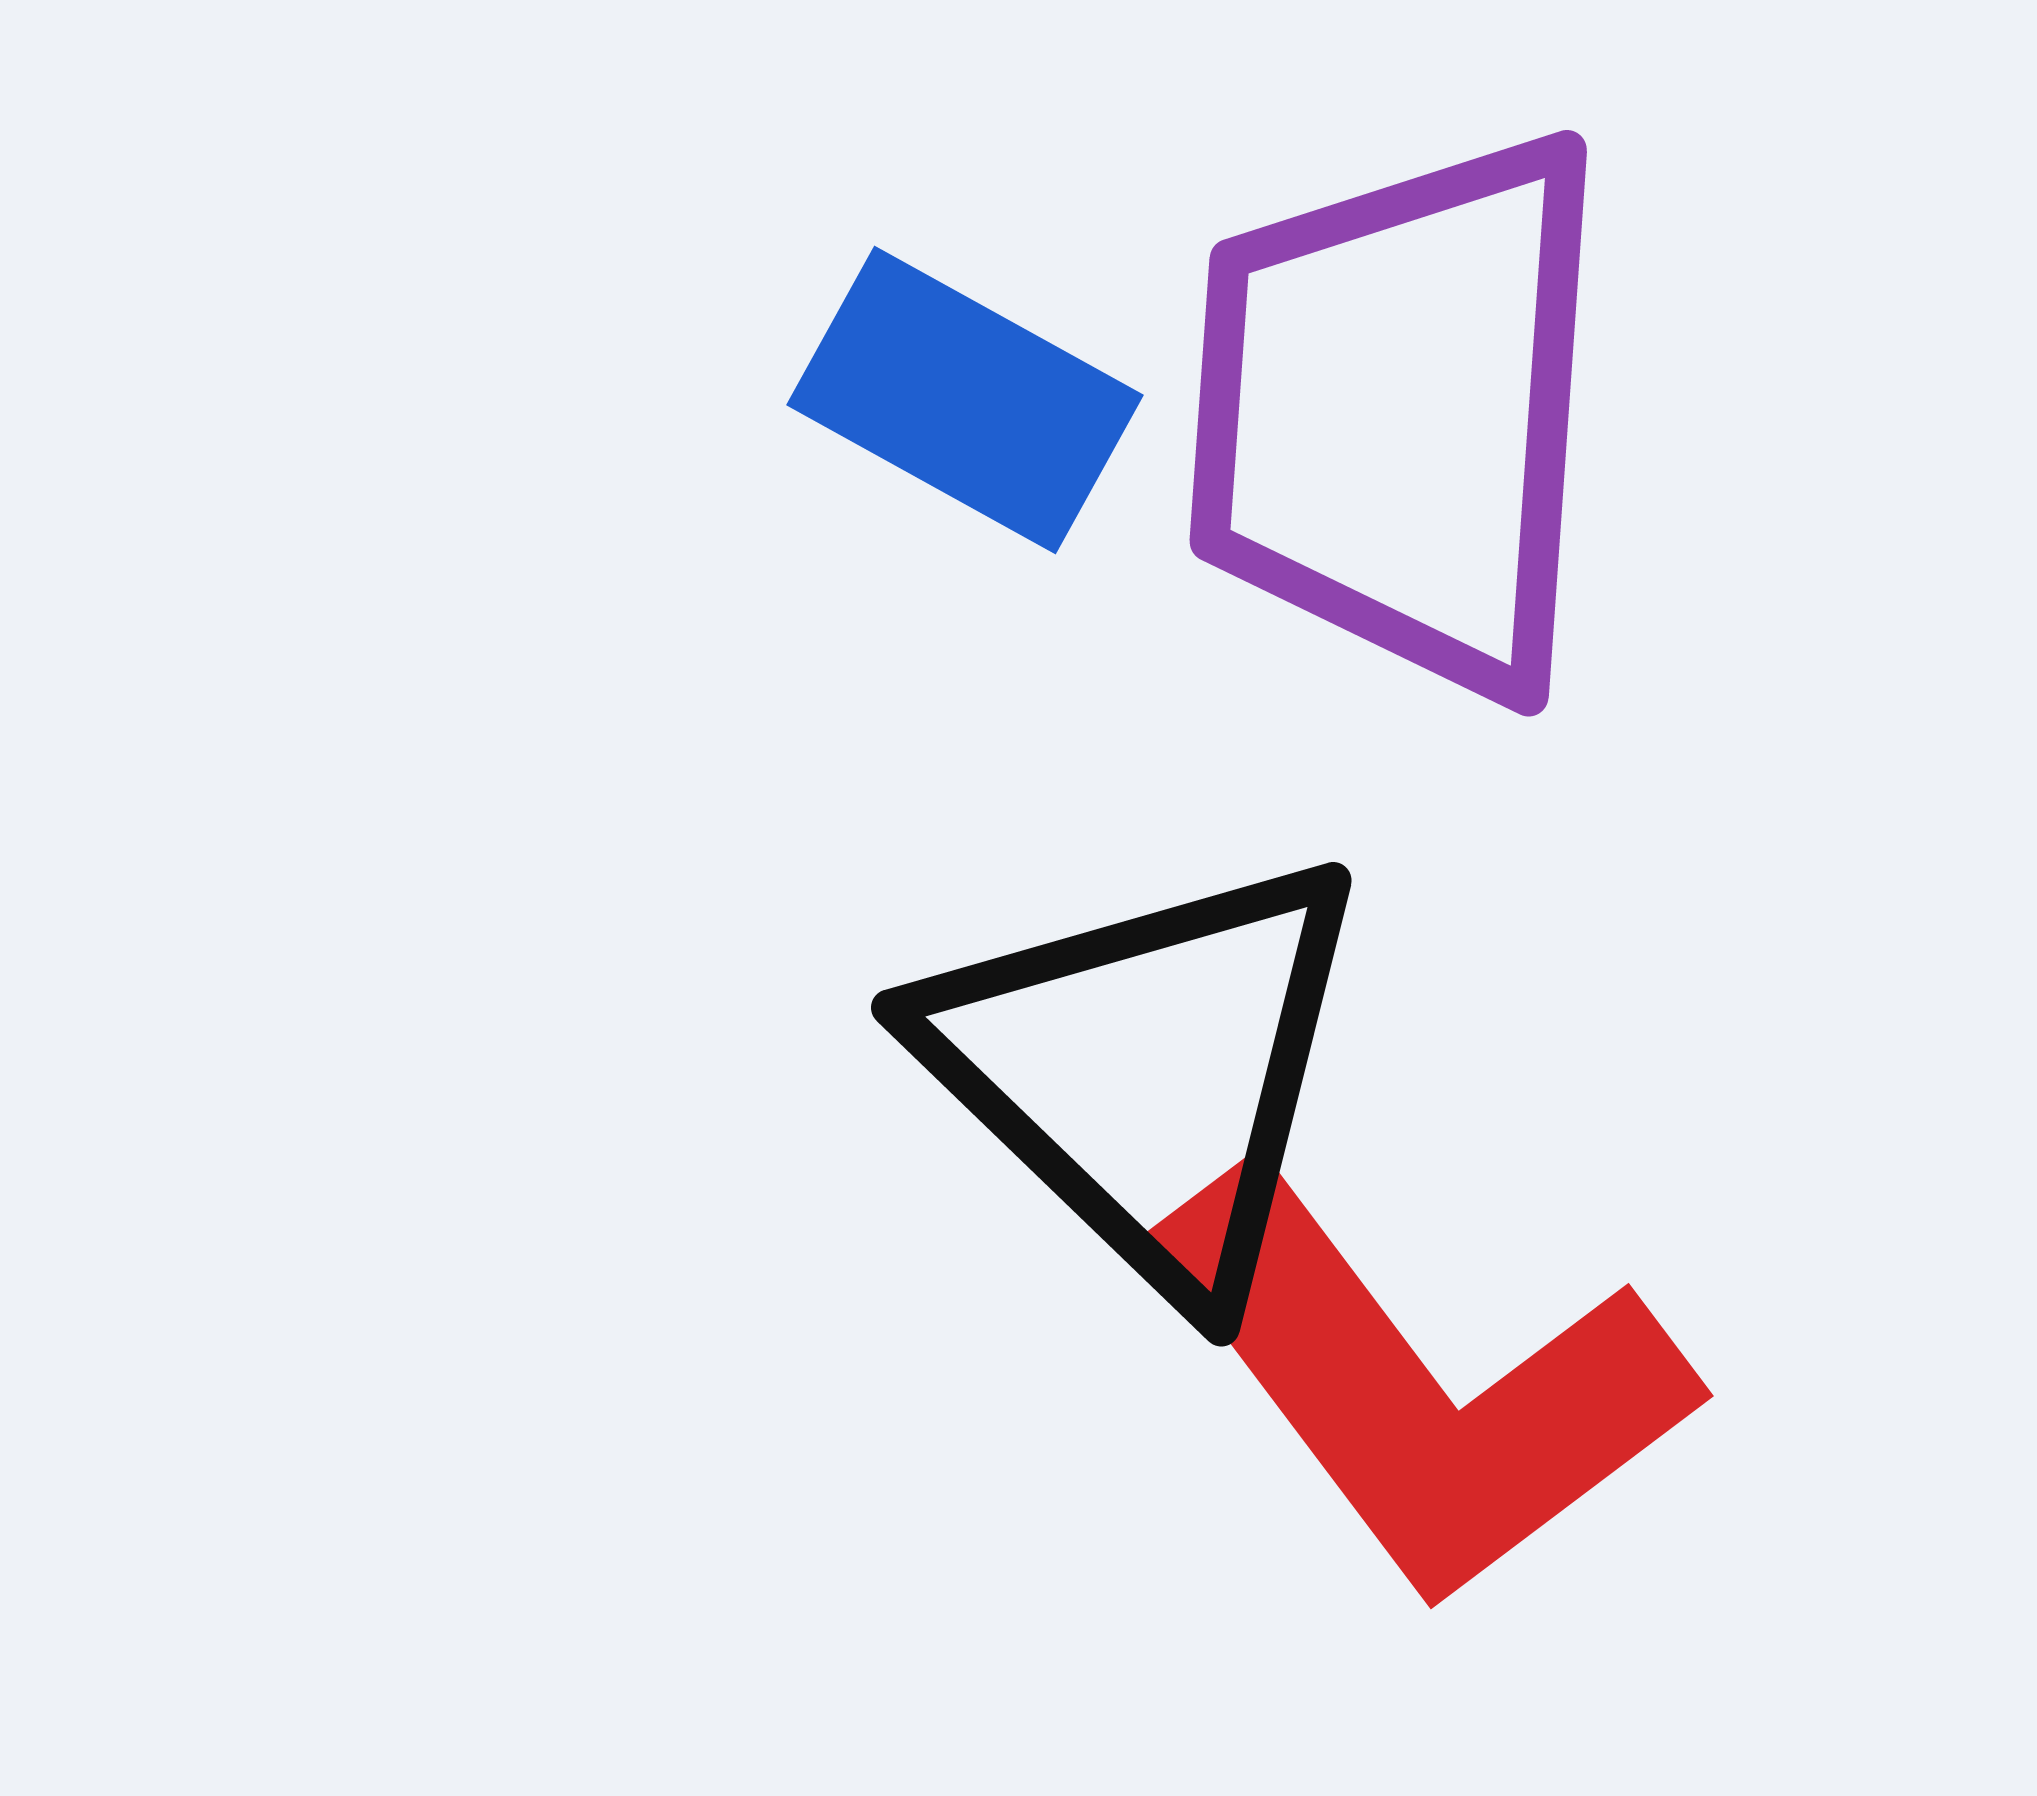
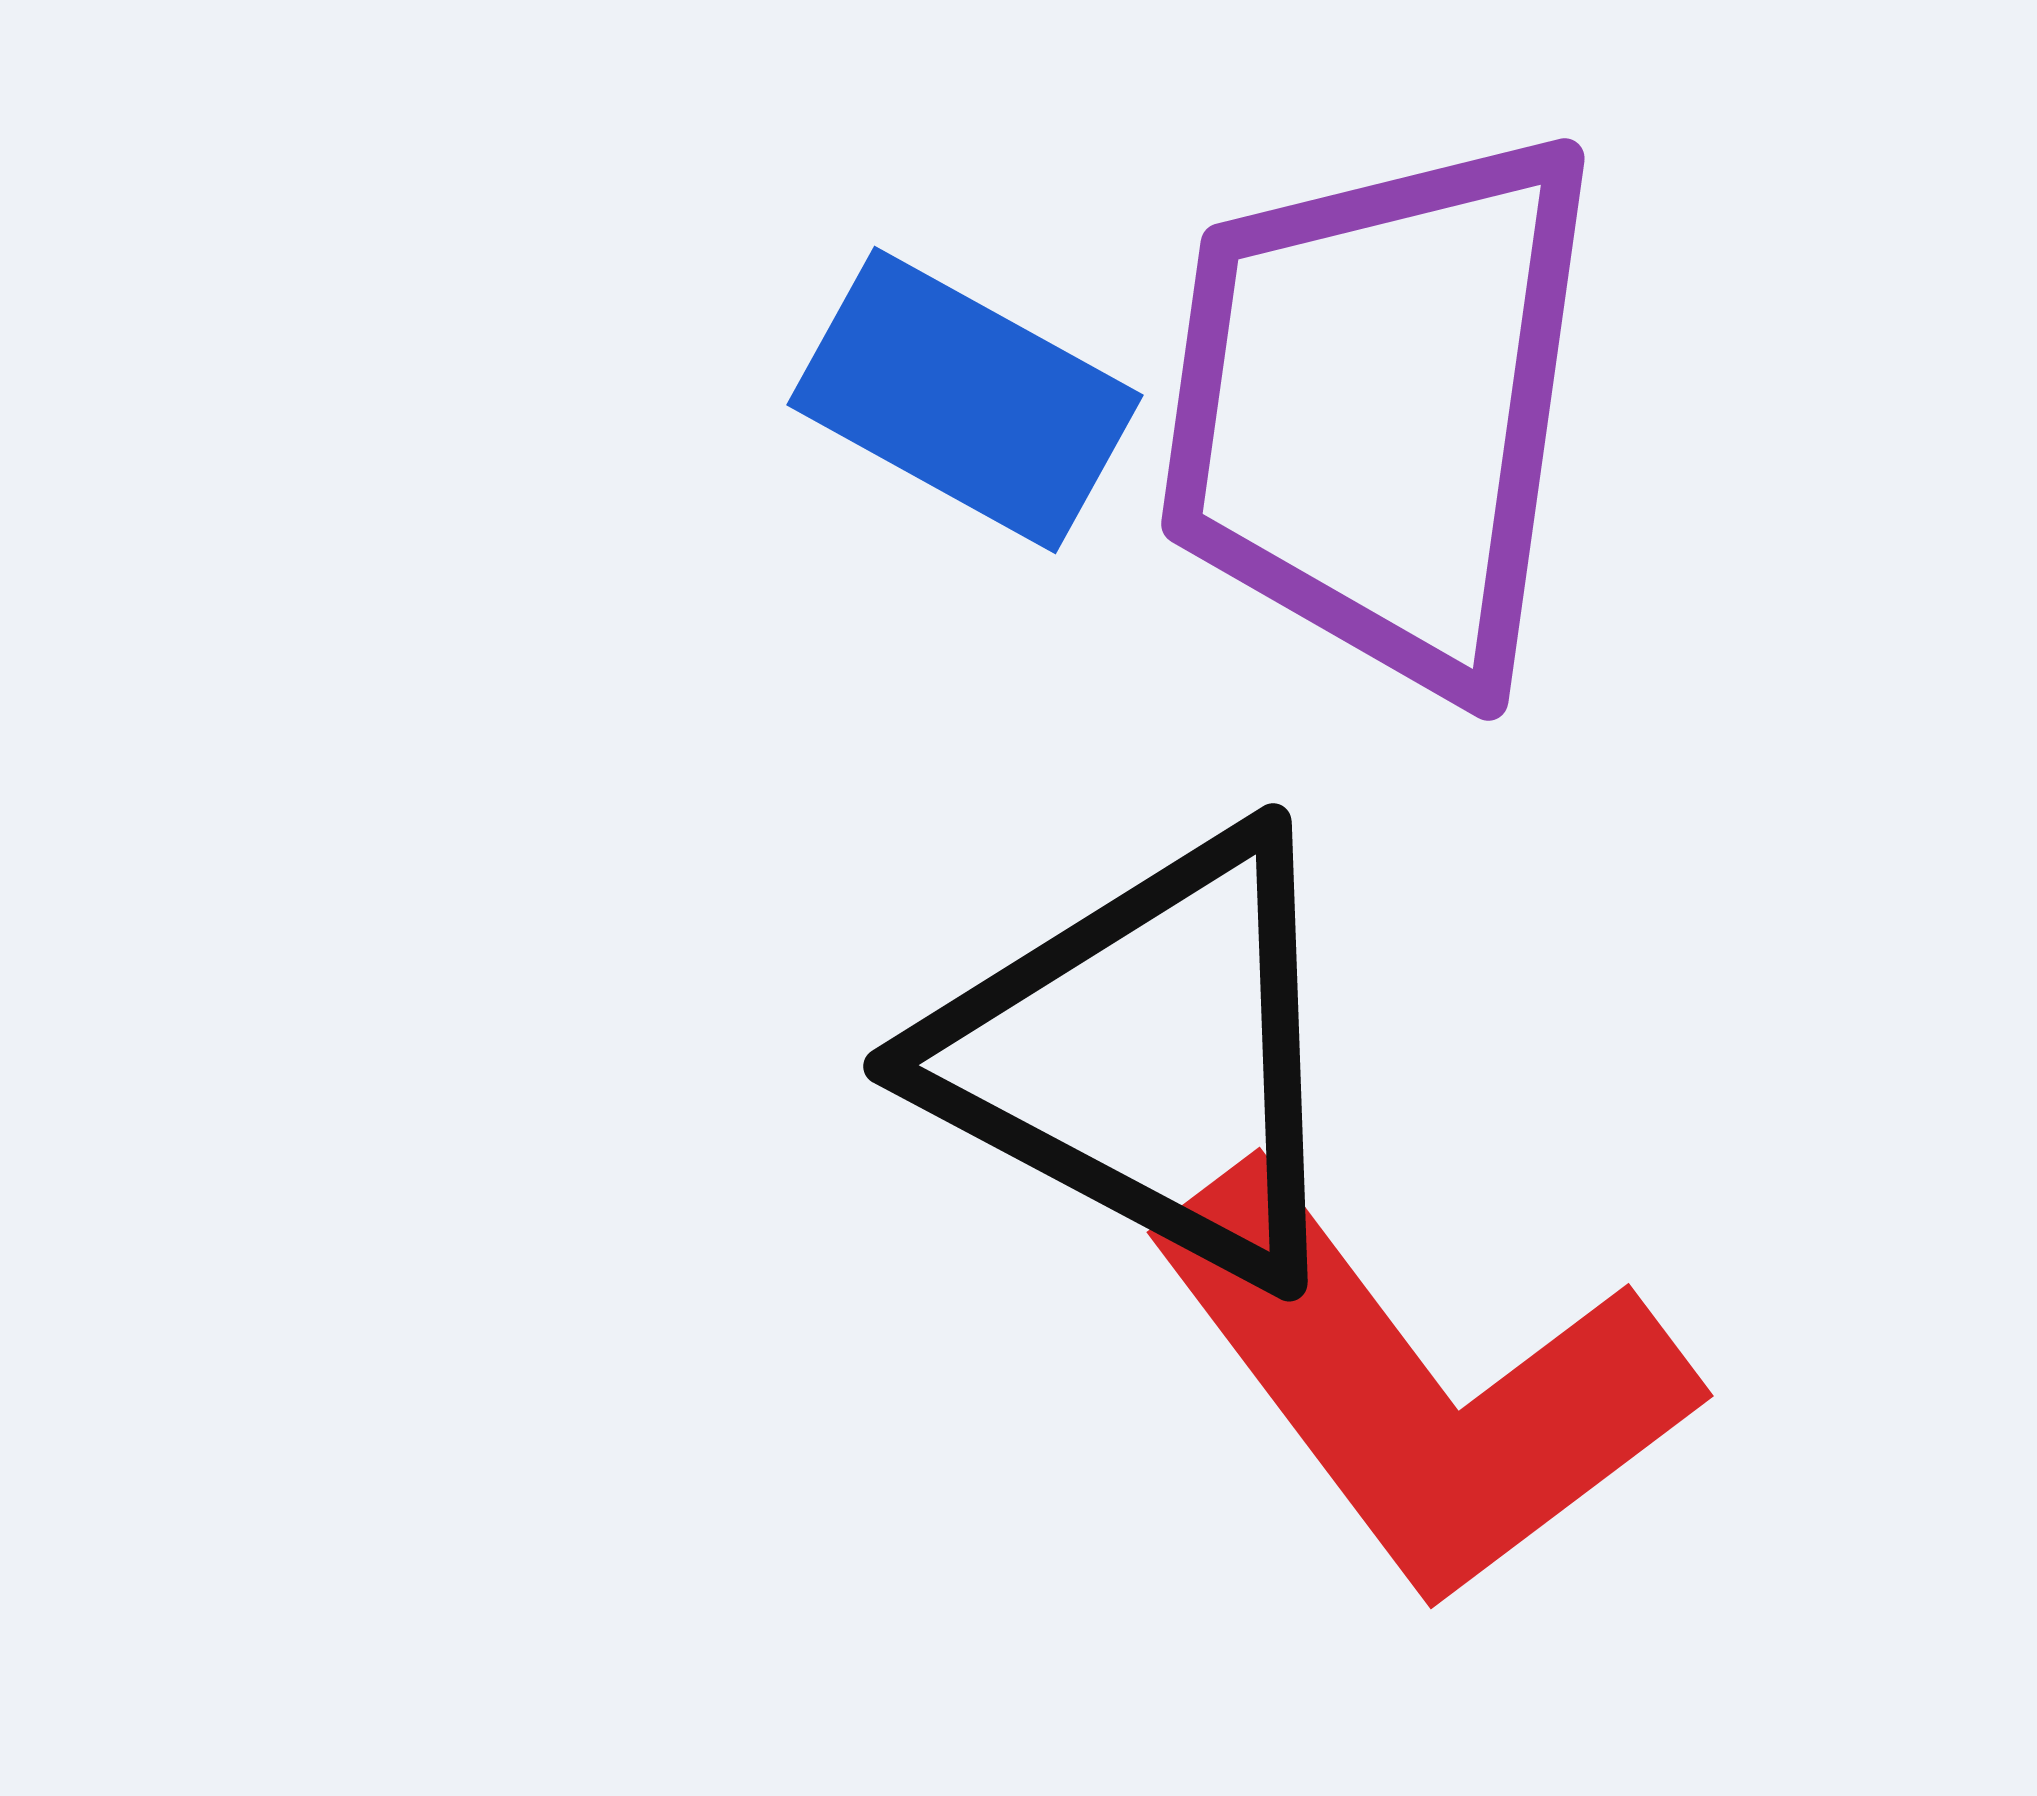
purple trapezoid: moved 20 px left, 4 px up; rotated 4 degrees clockwise
black triangle: moved 15 px up; rotated 16 degrees counterclockwise
